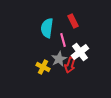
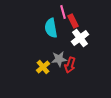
cyan semicircle: moved 4 px right; rotated 18 degrees counterclockwise
pink line: moved 28 px up
white cross: moved 14 px up
gray star: rotated 21 degrees clockwise
yellow cross: rotated 24 degrees clockwise
